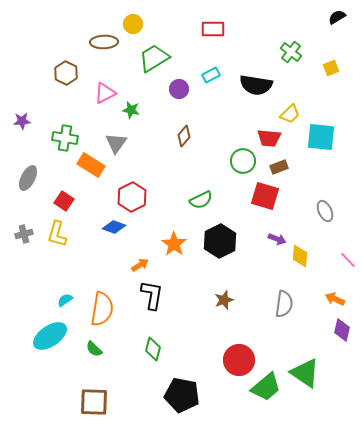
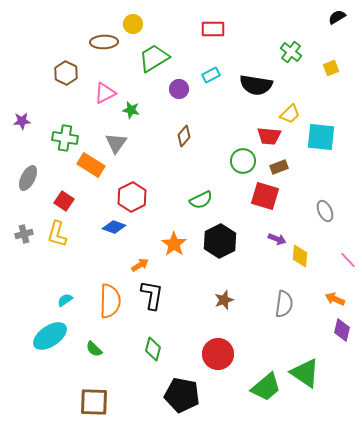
red trapezoid at (269, 138): moved 2 px up
orange semicircle at (102, 309): moved 8 px right, 8 px up; rotated 8 degrees counterclockwise
red circle at (239, 360): moved 21 px left, 6 px up
